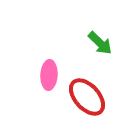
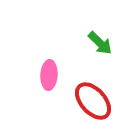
red ellipse: moved 6 px right, 4 px down
